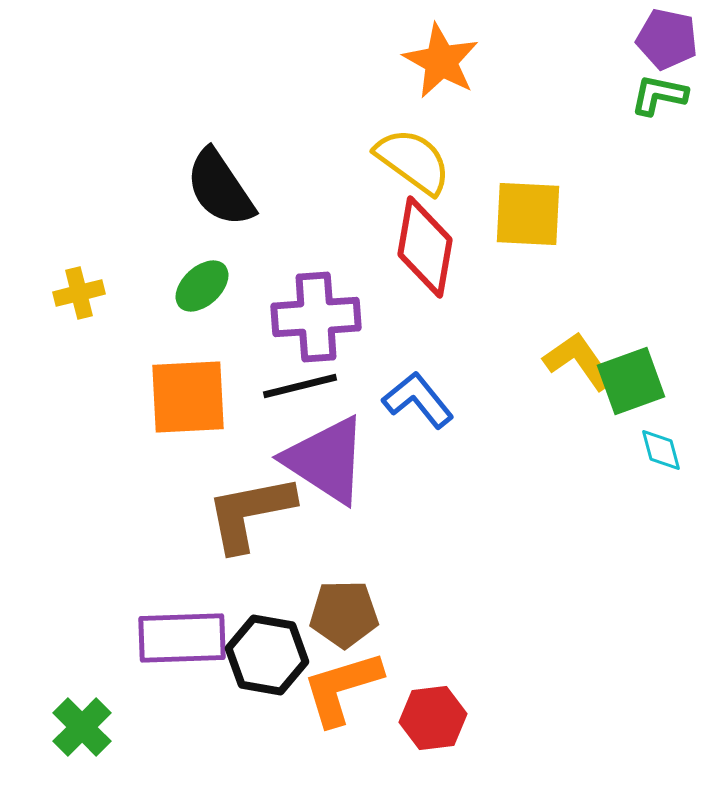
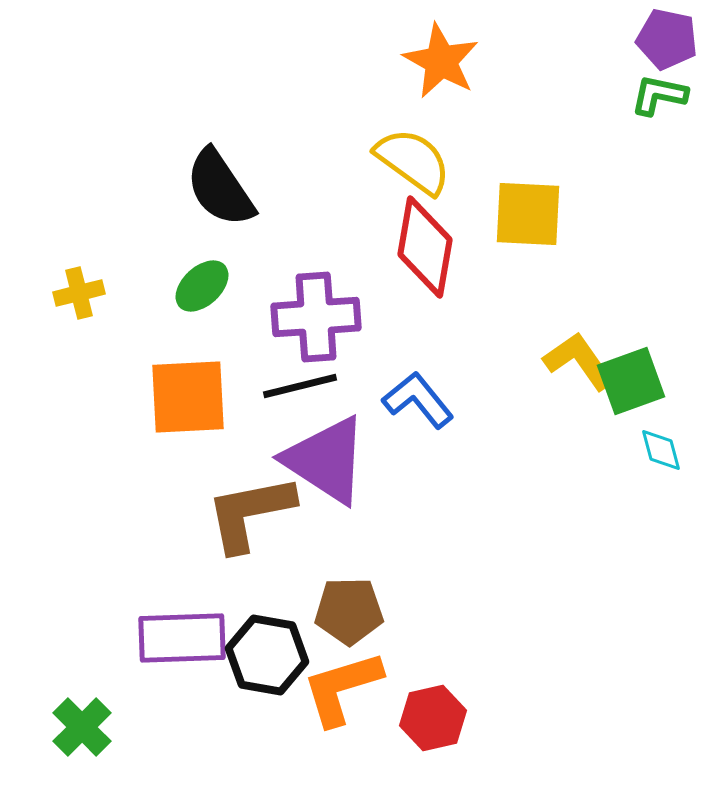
brown pentagon: moved 5 px right, 3 px up
red hexagon: rotated 6 degrees counterclockwise
